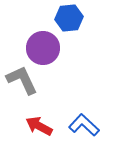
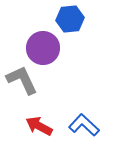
blue hexagon: moved 1 px right, 1 px down
